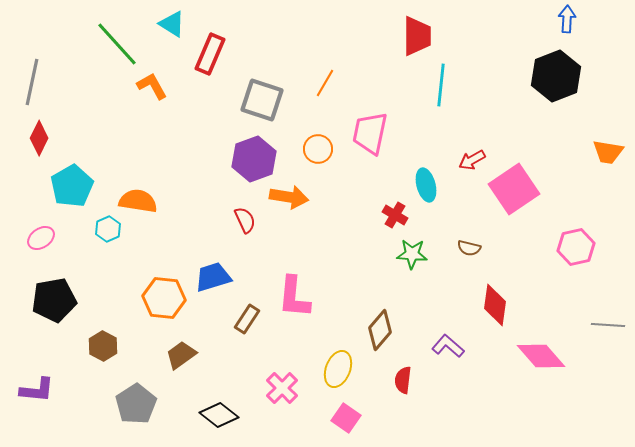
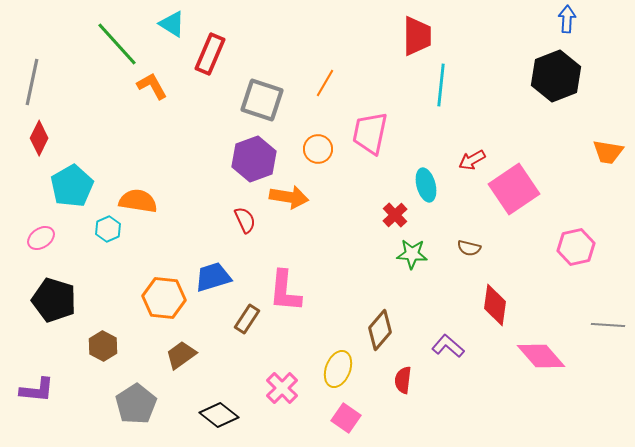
red cross at (395, 215): rotated 15 degrees clockwise
pink L-shape at (294, 297): moved 9 px left, 6 px up
black pentagon at (54, 300): rotated 27 degrees clockwise
